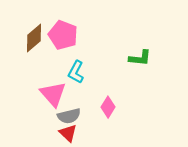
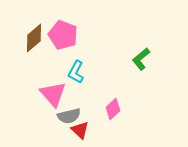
green L-shape: moved 1 px right, 1 px down; rotated 135 degrees clockwise
pink diamond: moved 5 px right, 2 px down; rotated 15 degrees clockwise
red triangle: moved 12 px right, 3 px up
